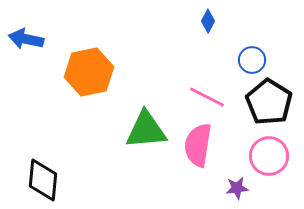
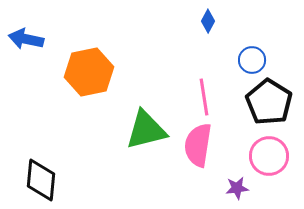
pink line: moved 3 px left; rotated 54 degrees clockwise
green triangle: rotated 9 degrees counterclockwise
black diamond: moved 2 px left
